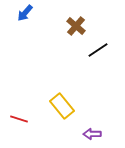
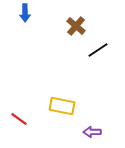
blue arrow: rotated 42 degrees counterclockwise
yellow rectangle: rotated 40 degrees counterclockwise
red line: rotated 18 degrees clockwise
purple arrow: moved 2 px up
